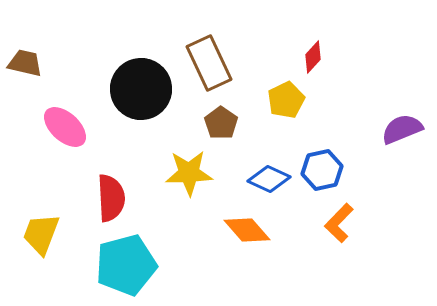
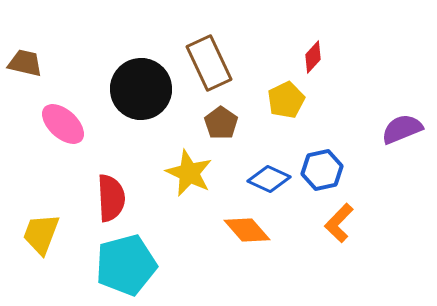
pink ellipse: moved 2 px left, 3 px up
yellow star: rotated 27 degrees clockwise
